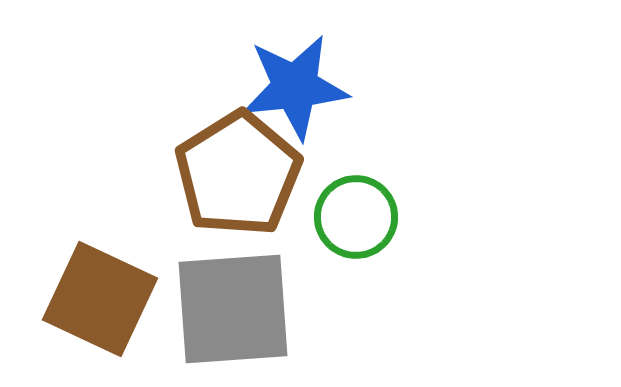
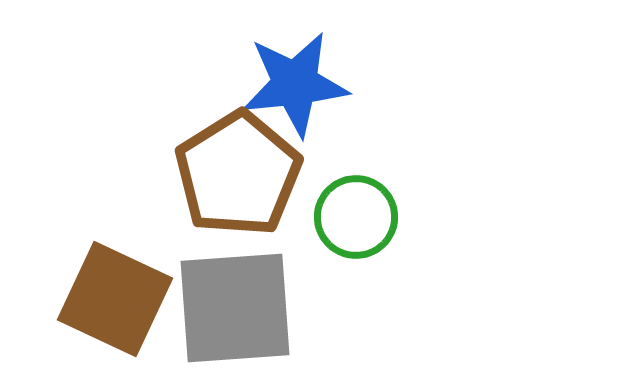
blue star: moved 3 px up
brown square: moved 15 px right
gray square: moved 2 px right, 1 px up
